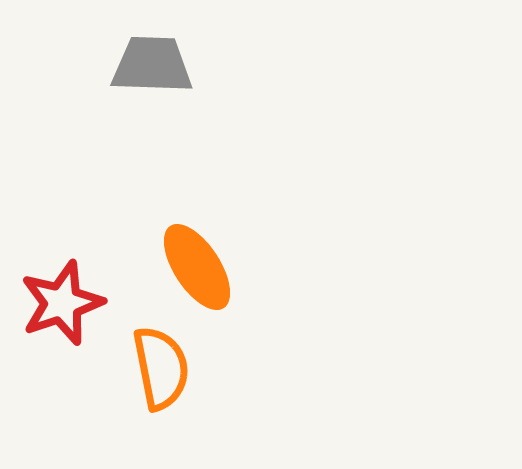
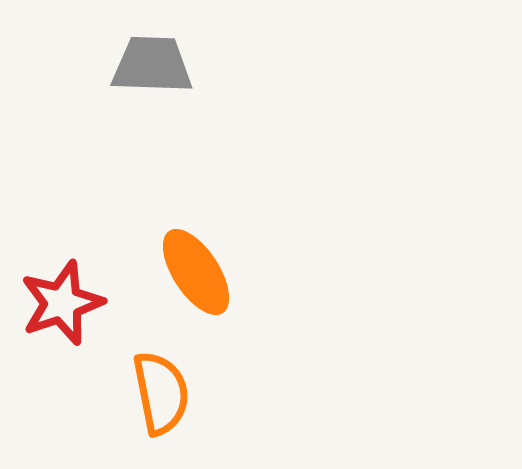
orange ellipse: moved 1 px left, 5 px down
orange semicircle: moved 25 px down
